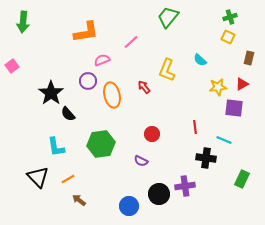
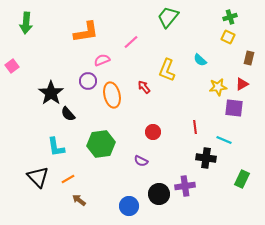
green arrow: moved 3 px right, 1 px down
red circle: moved 1 px right, 2 px up
